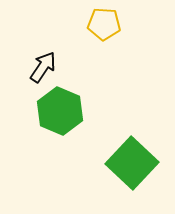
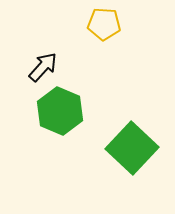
black arrow: rotated 8 degrees clockwise
green square: moved 15 px up
